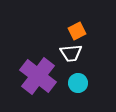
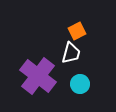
white trapezoid: rotated 70 degrees counterclockwise
cyan circle: moved 2 px right, 1 px down
